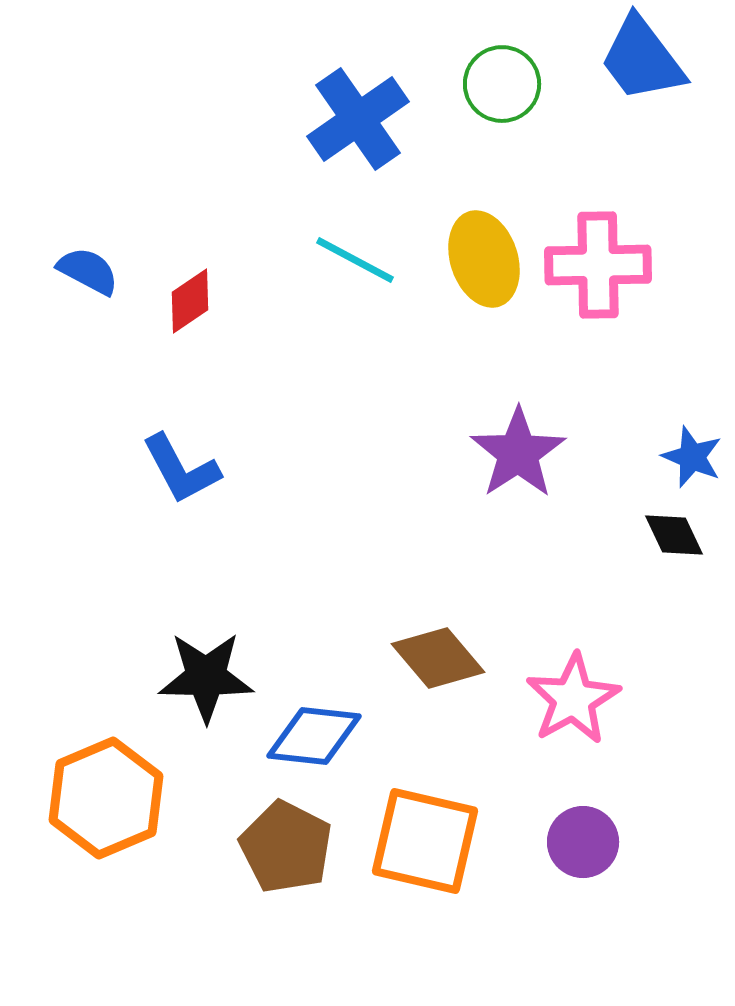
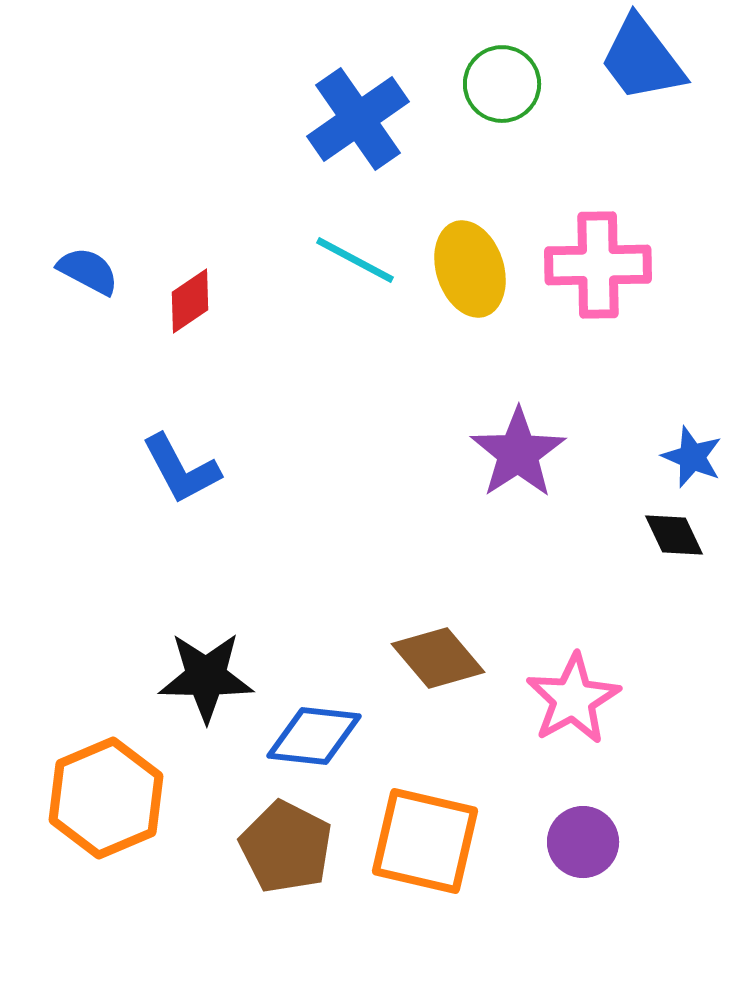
yellow ellipse: moved 14 px left, 10 px down
